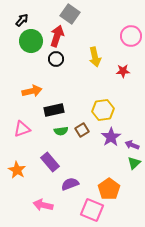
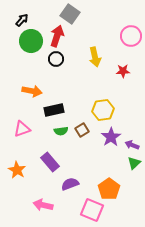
orange arrow: rotated 24 degrees clockwise
